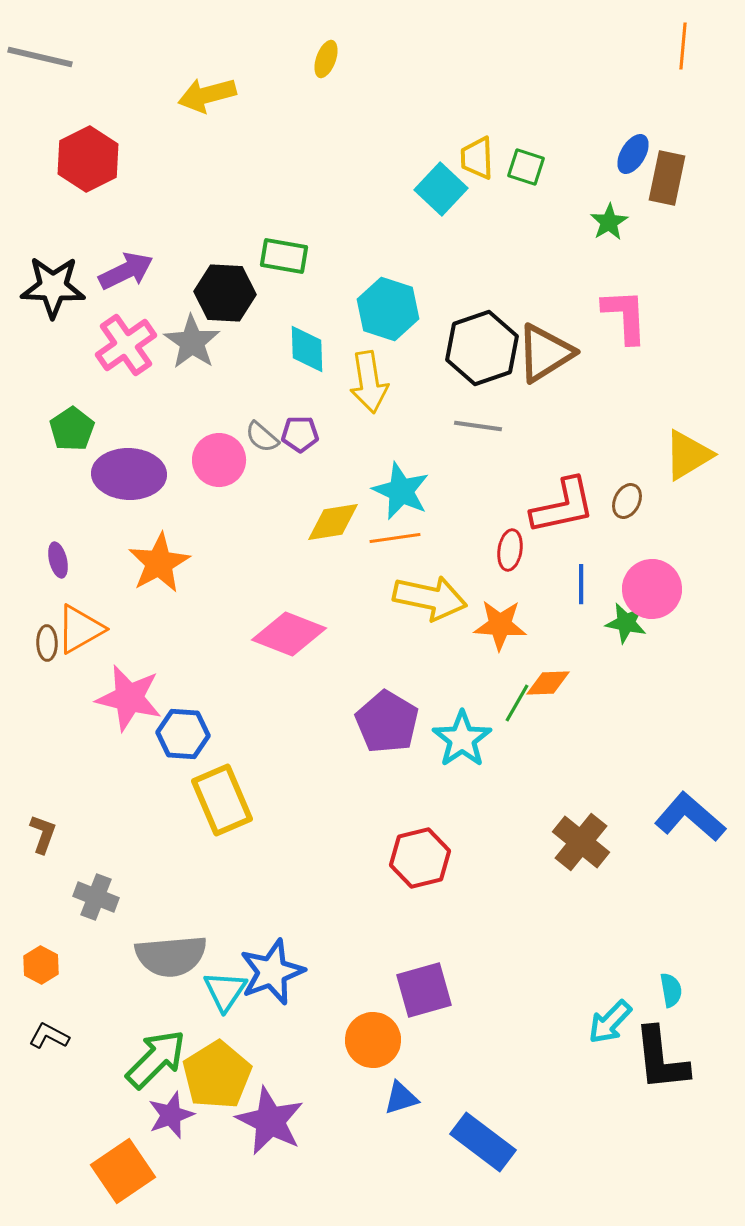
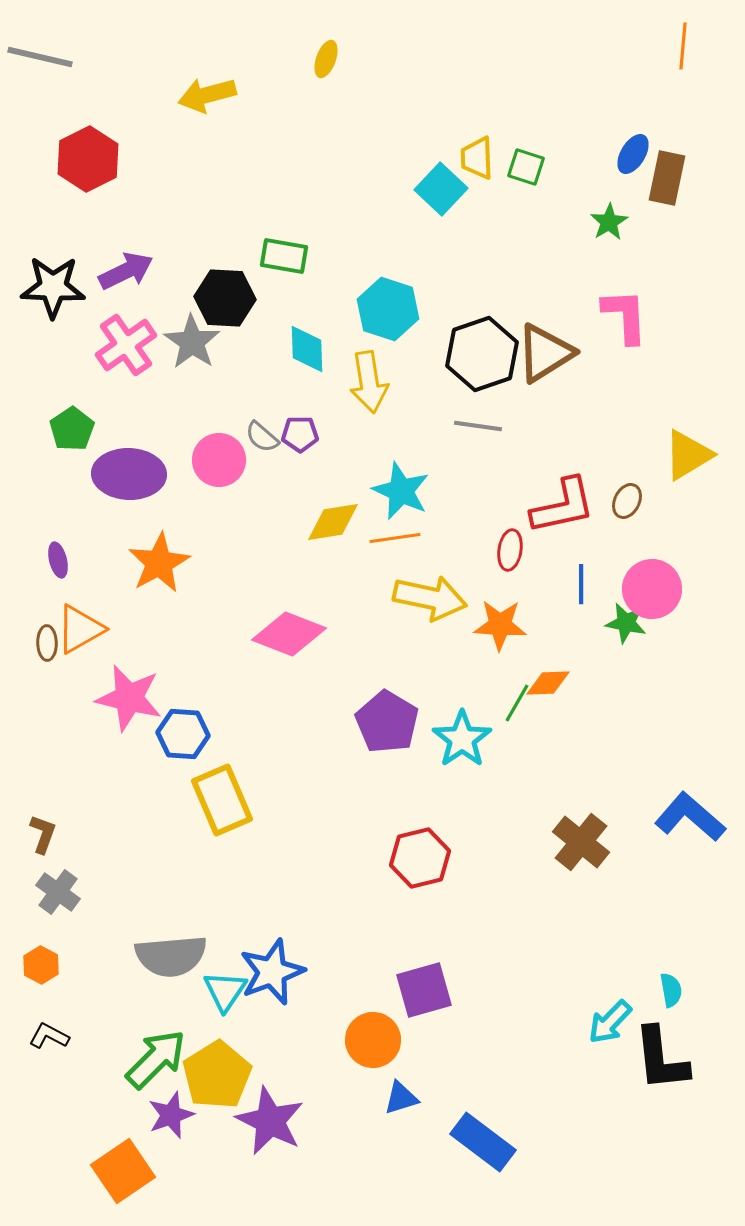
black hexagon at (225, 293): moved 5 px down
black hexagon at (482, 348): moved 6 px down
gray cross at (96, 897): moved 38 px left, 5 px up; rotated 15 degrees clockwise
